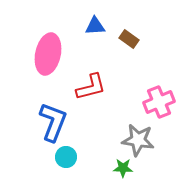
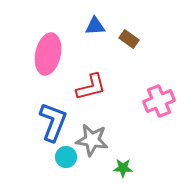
pink cross: moved 1 px up
gray star: moved 46 px left
